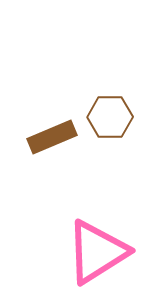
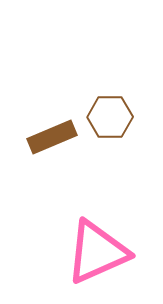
pink triangle: rotated 8 degrees clockwise
